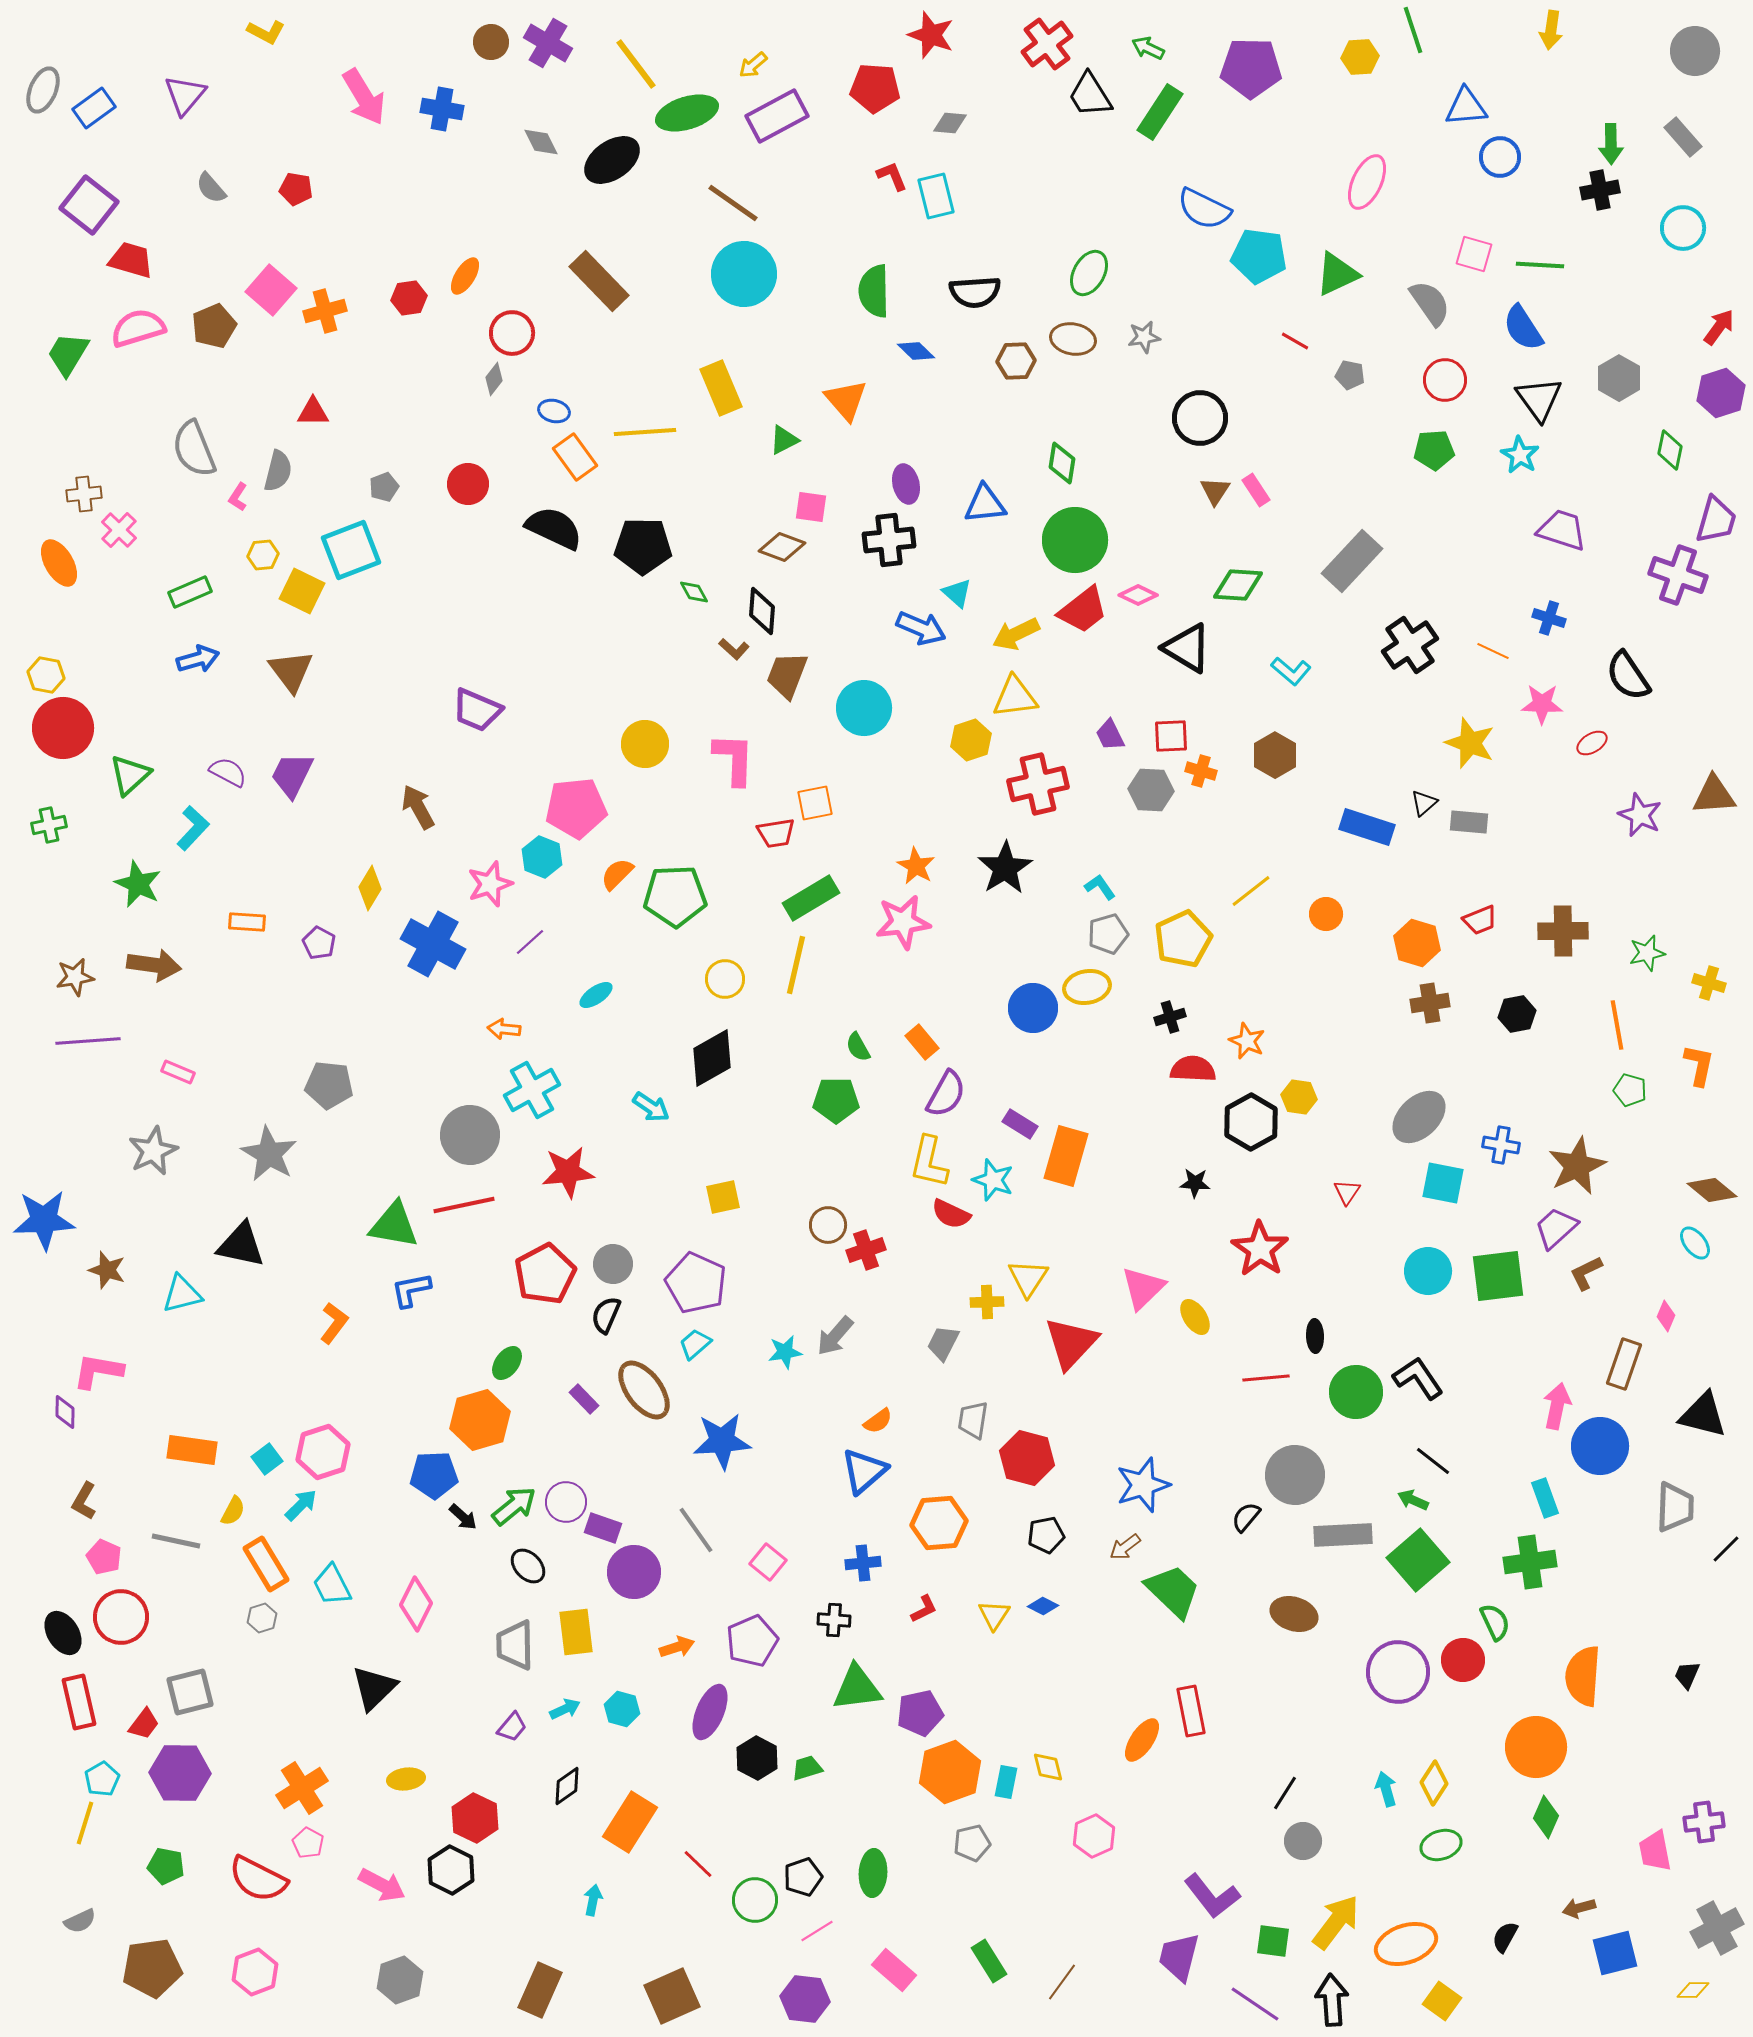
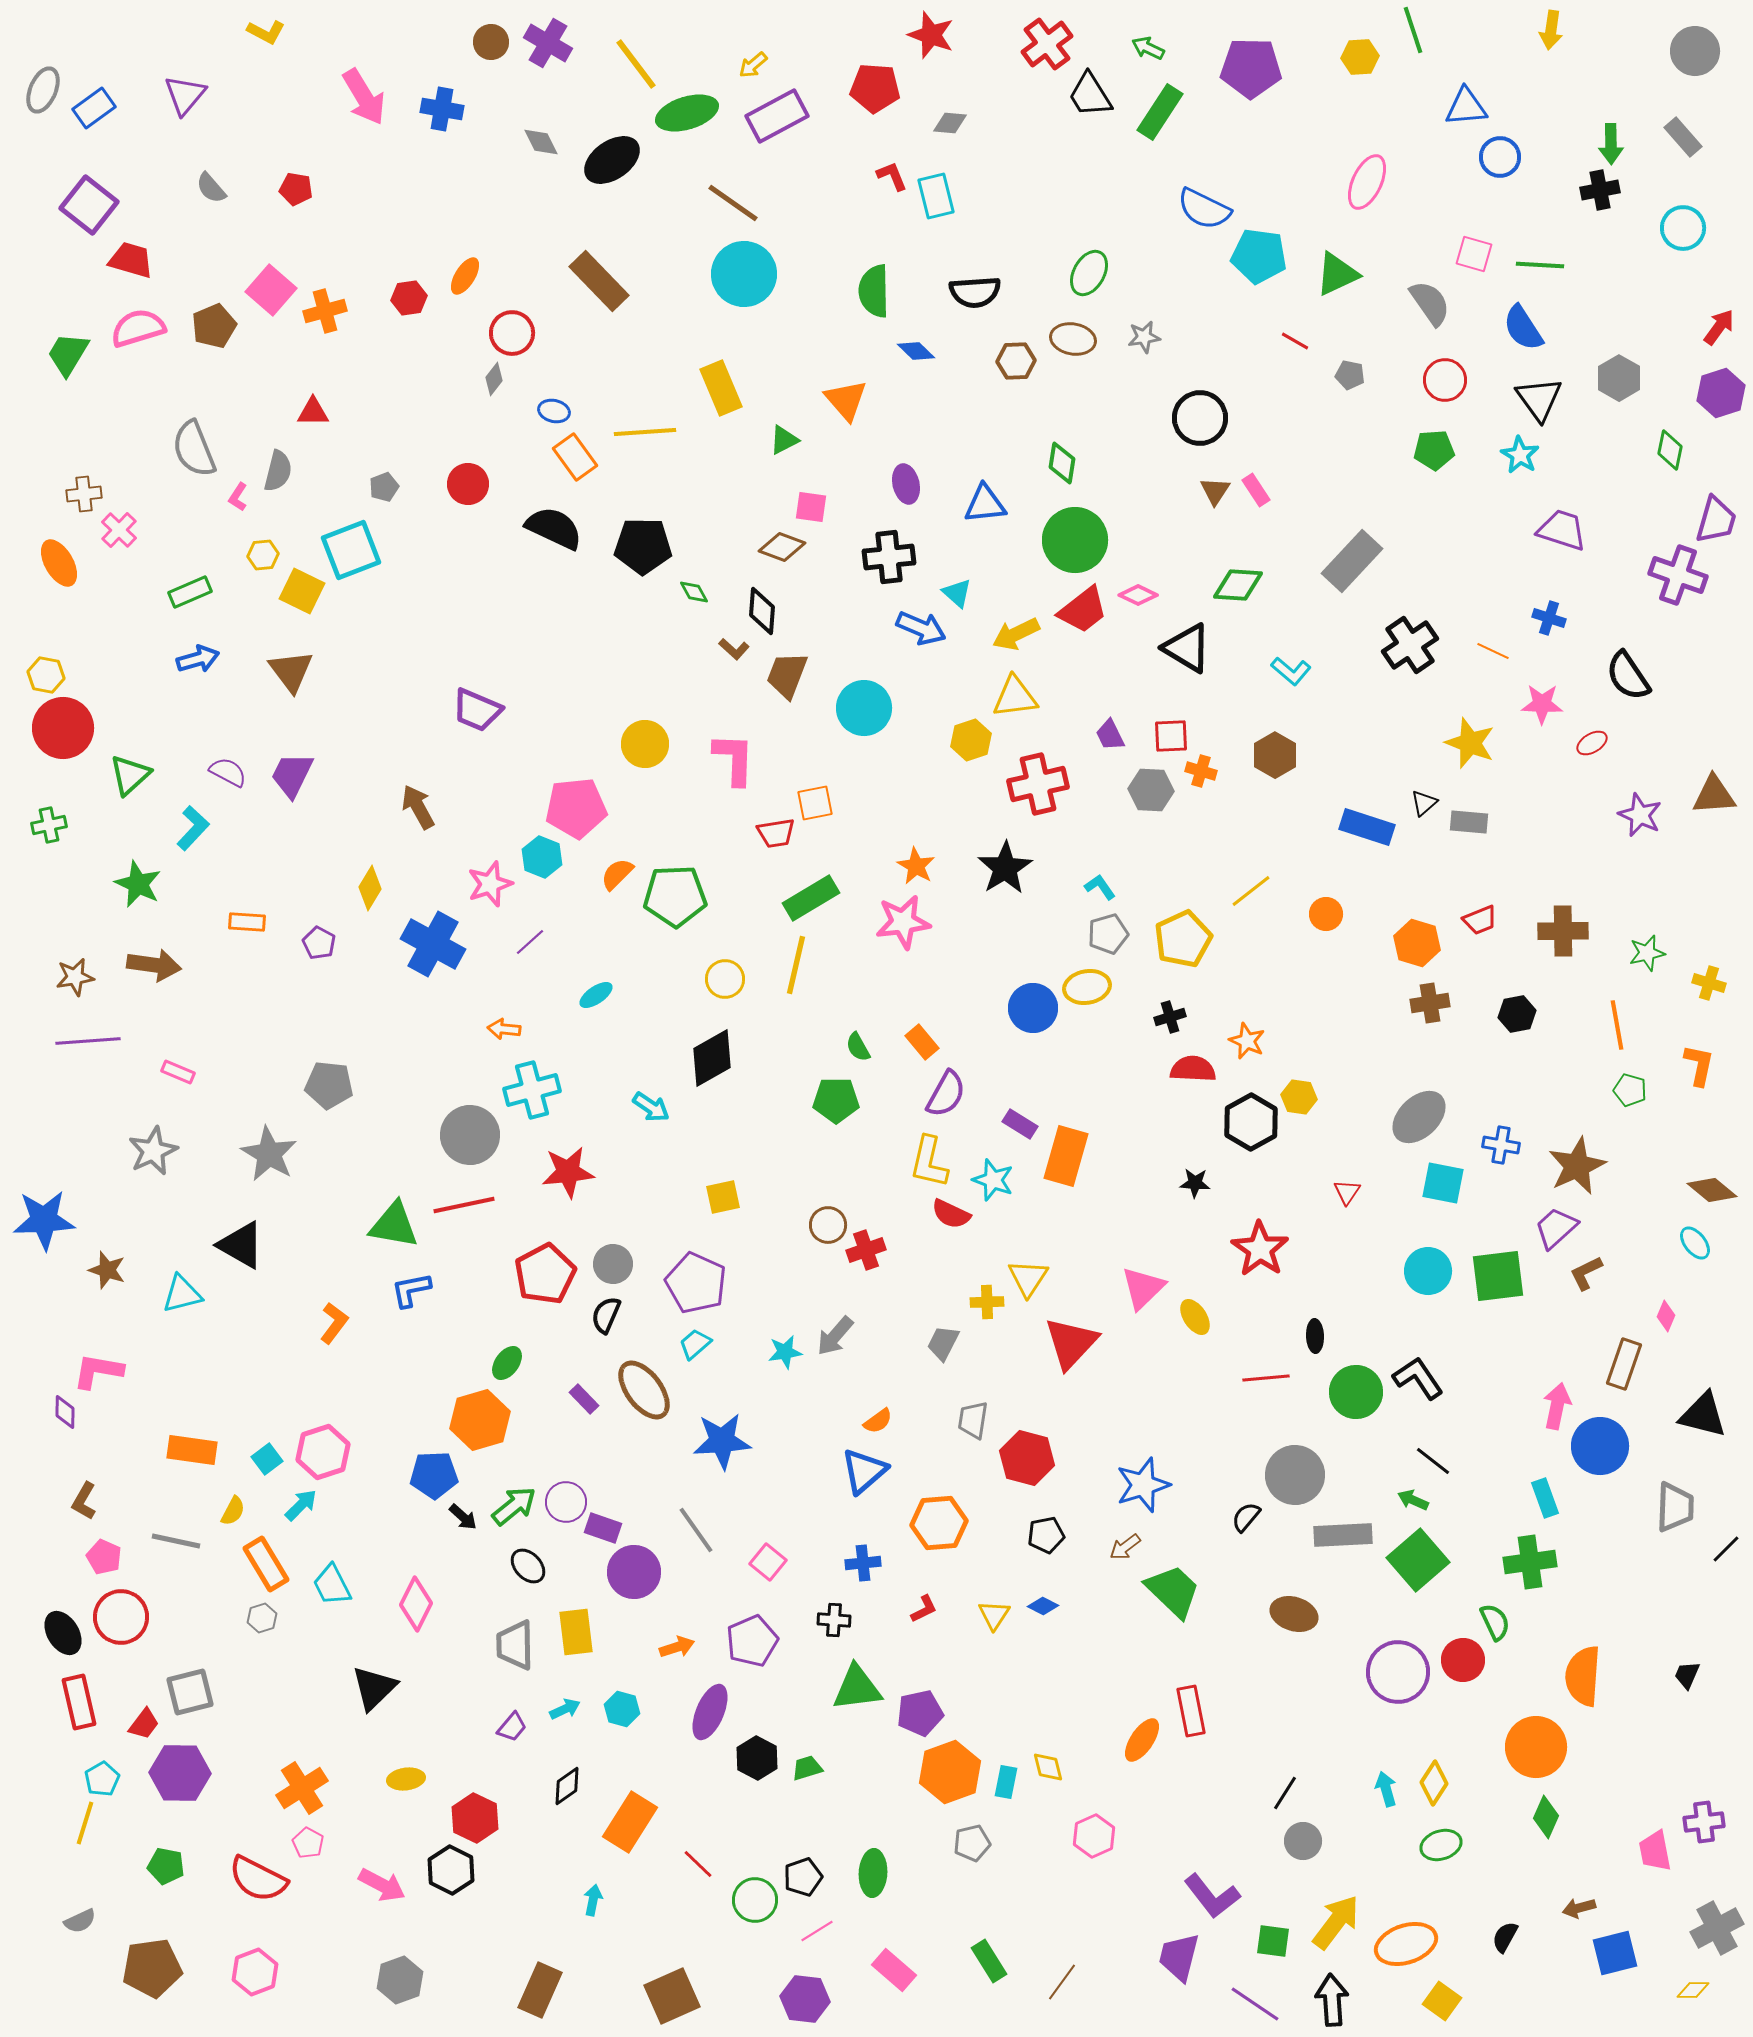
black cross at (889, 540): moved 17 px down
cyan cross at (532, 1090): rotated 14 degrees clockwise
black triangle at (241, 1245): rotated 18 degrees clockwise
